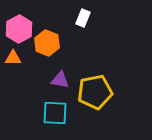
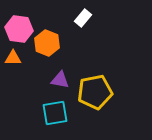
white rectangle: rotated 18 degrees clockwise
pink hexagon: rotated 24 degrees counterclockwise
cyan square: rotated 12 degrees counterclockwise
